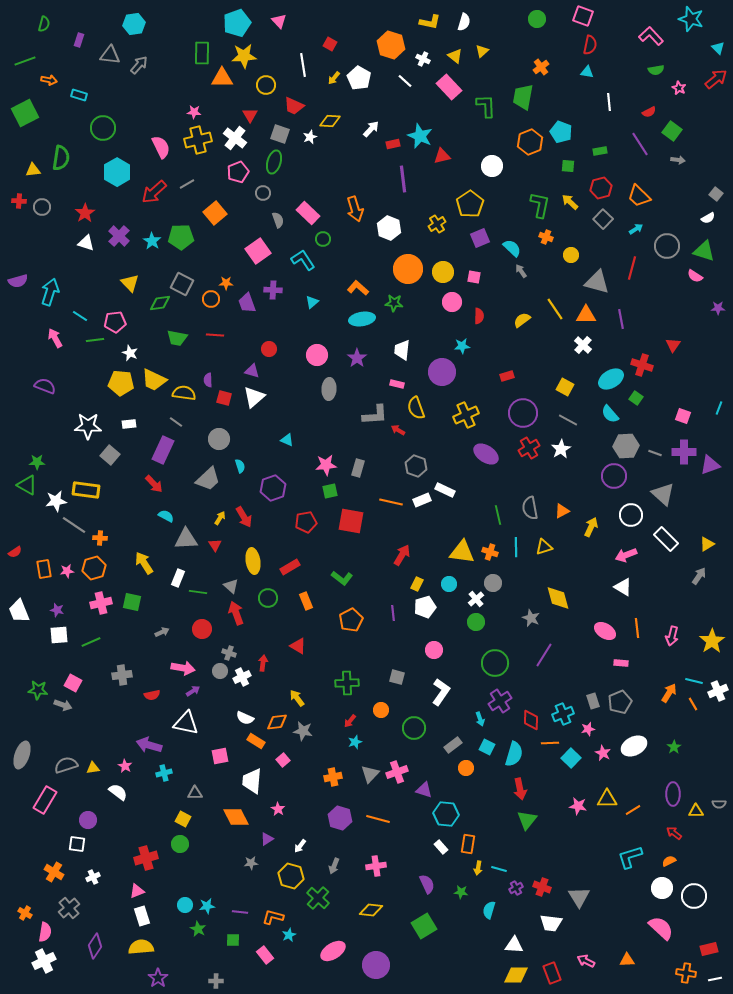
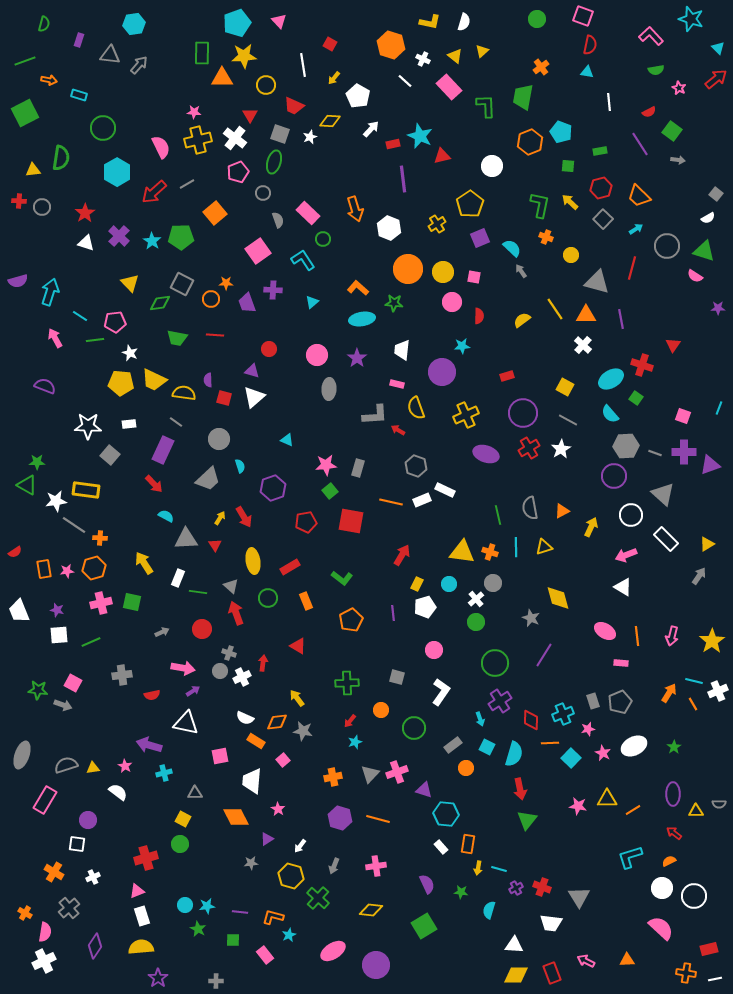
white pentagon at (359, 78): moved 1 px left, 18 px down
purple ellipse at (486, 454): rotated 15 degrees counterclockwise
green square at (330, 491): rotated 28 degrees counterclockwise
orange line at (637, 628): moved 8 px down
